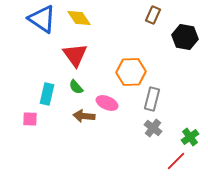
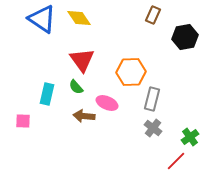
black hexagon: rotated 20 degrees counterclockwise
red triangle: moved 7 px right, 5 px down
pink square: moved 7 px left, 2 px down
